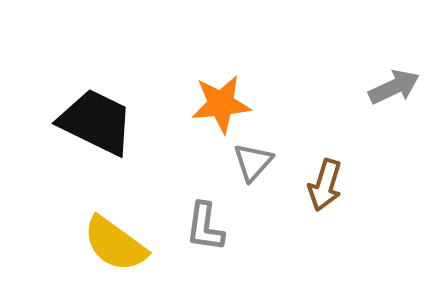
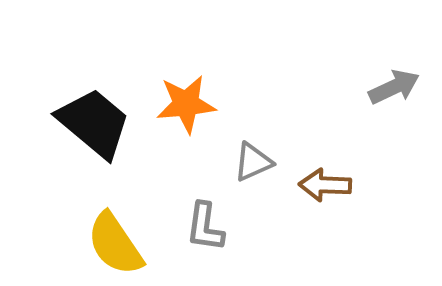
orange star: moved 35 px left
black trapezoid: moved 2 px left, 1 px down; rotated 14 degrees clockwise
gray triangle: rotated 24 degrees clockwise
brown arrow: rotated 75 degrees clockwise
yellow semicircle: rotated 20 degrees clockwise
